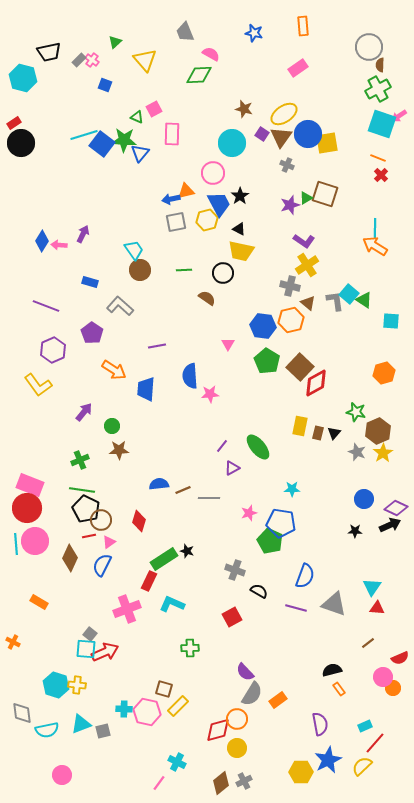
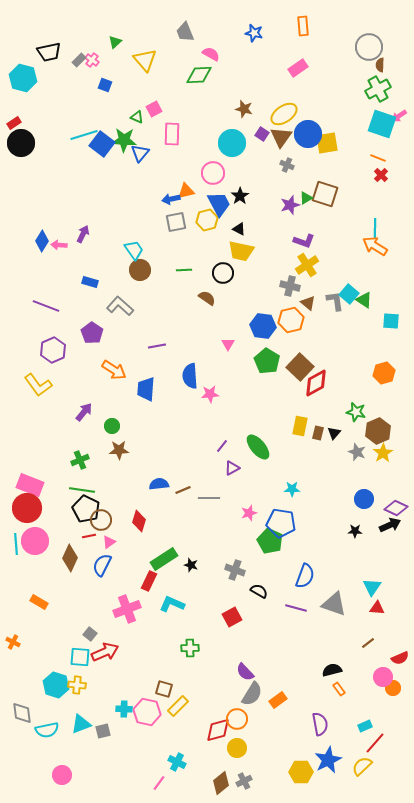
purple L-shape at (304, 241): rotated 15 degrees counterclockwise
black star at (187, 551): moved 4 px right, 14 px down
cyan square at (86, 649): moved 6 px left, 8 px down
